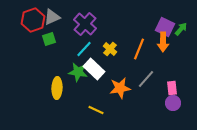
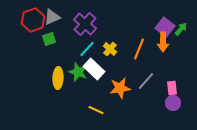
purple square: rotated 12 degrees clockwise
cyan line: moved 3 px right
green star: rotated 12 degrees clockwise
gray line: moved 2 px down
yellow ellipse: moved 1 px right, 10 px up
